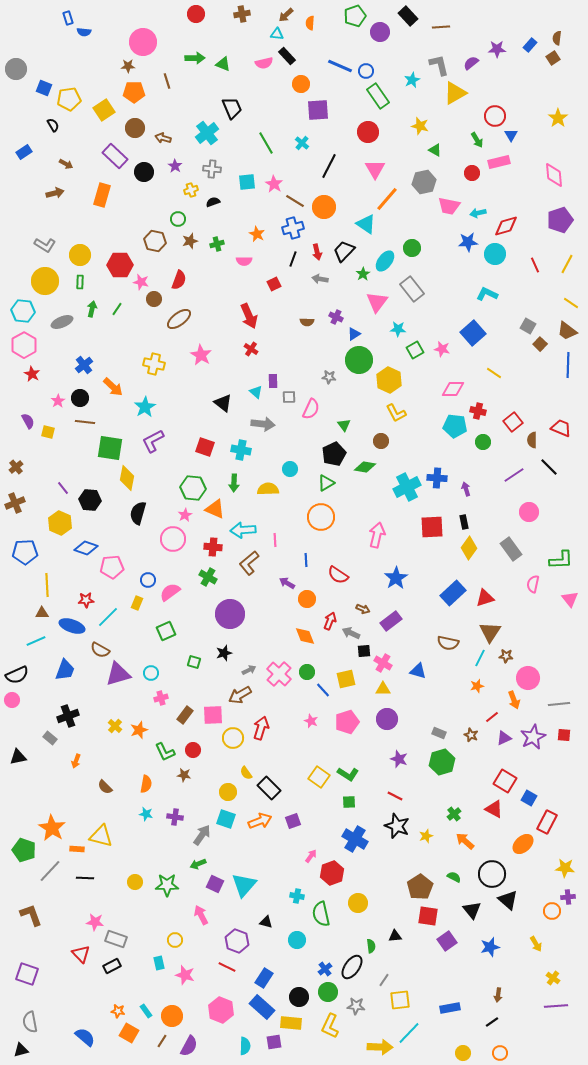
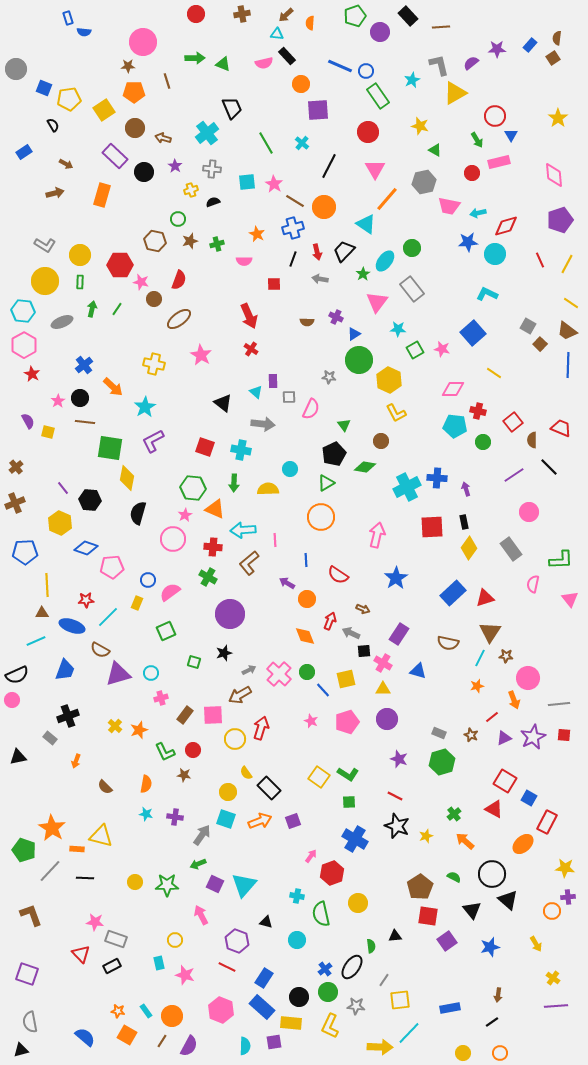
red line at (535, 265): moved 5 px right, 5 px up
red square at (274, 284): rotated 24 degrees clockwise
purple rectangle at (391, 621): moved 8 px right, 13 px down; rotated 20 degrees counterclockwise
yellow circle at (233, 738): moved 2 px right, 1 px down
orange square at (129, 1033): moved 2 px left, 2 px down
